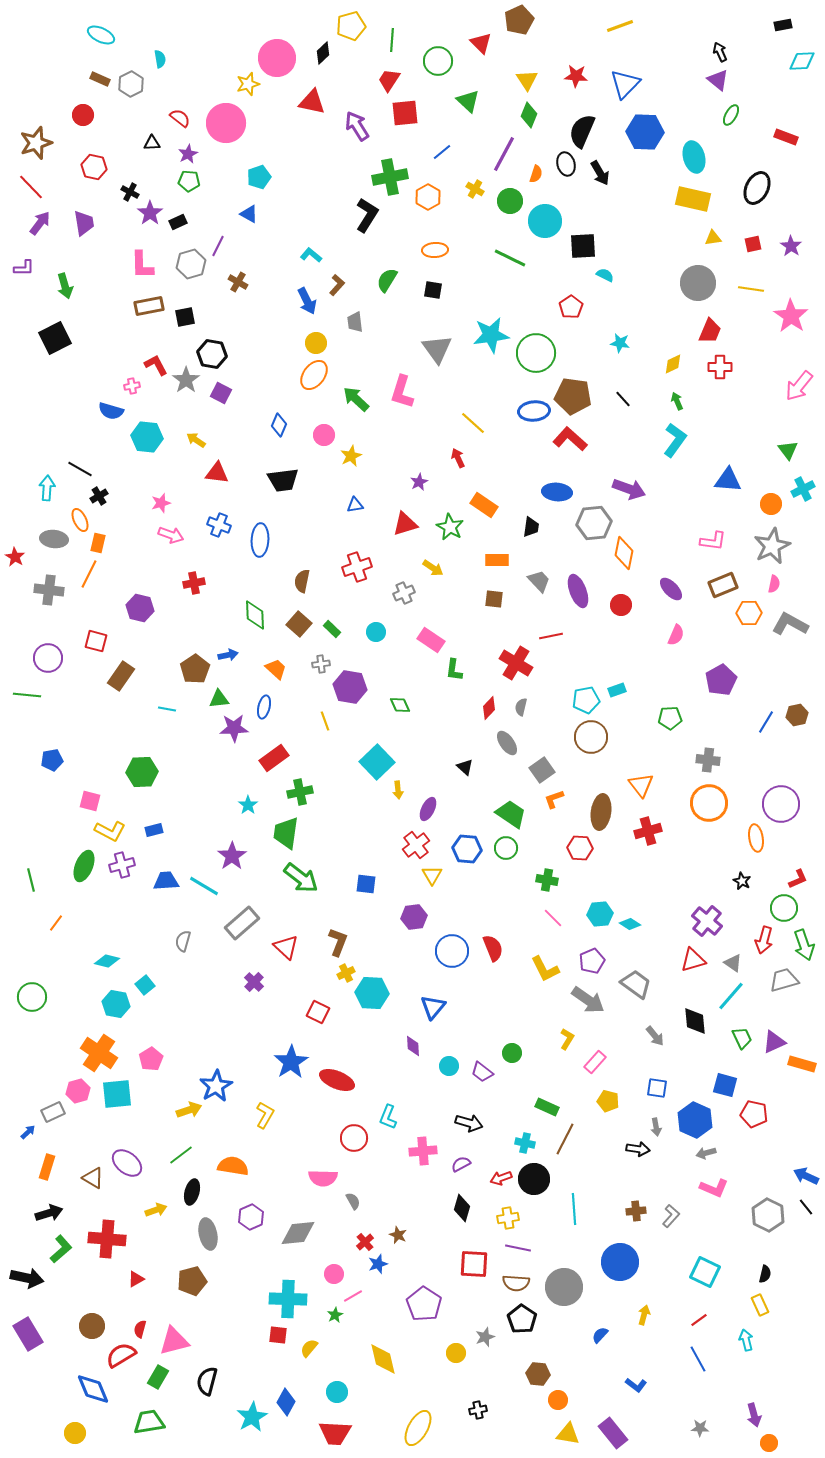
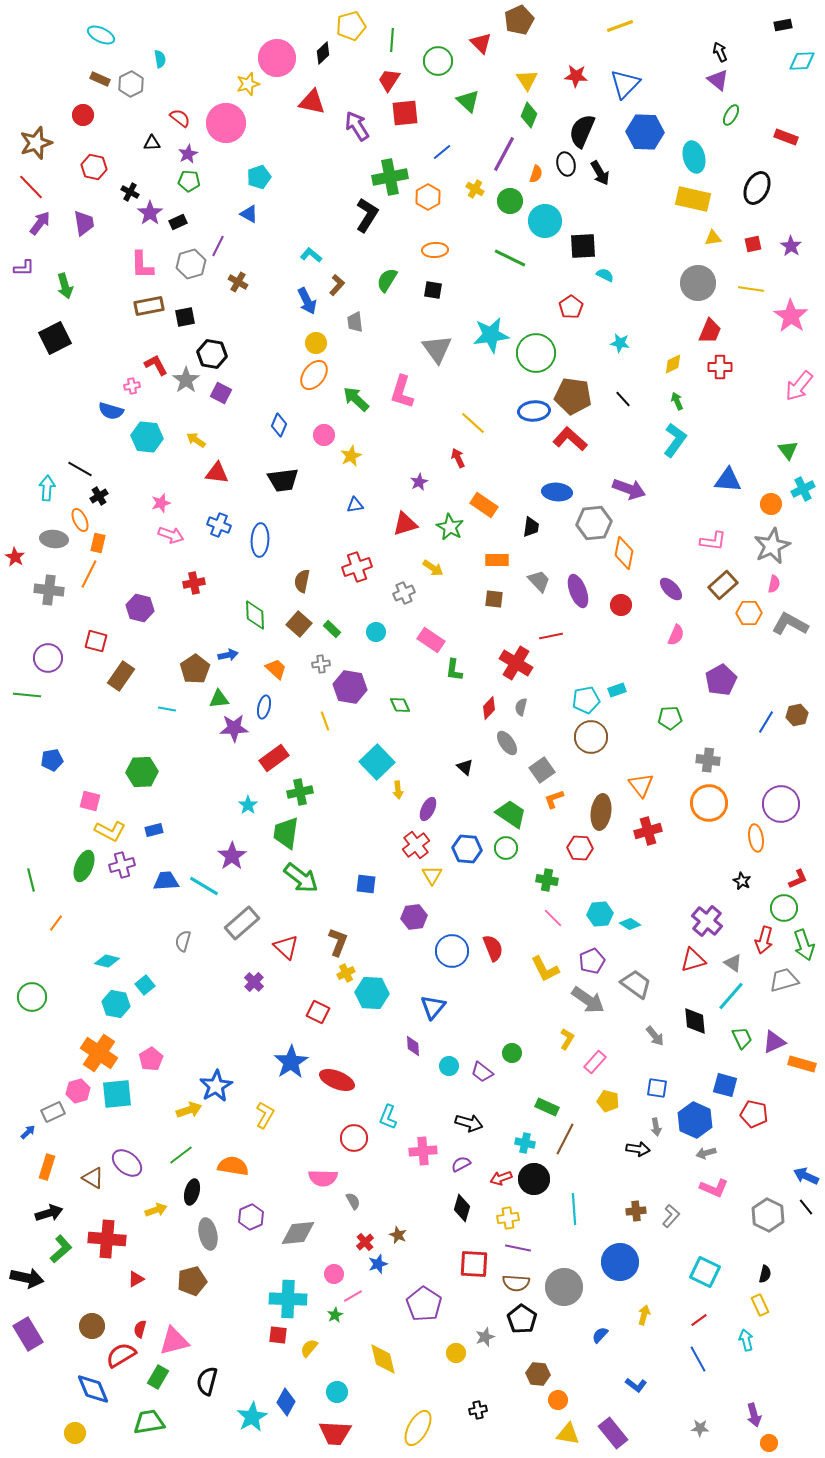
brown rectangle at (723, 585): rotated 20 degrees counterclockwise
